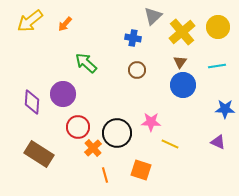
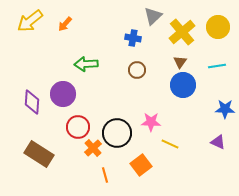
green arrow: moved 1 px down; rotated 45 degrees counterclockwise
orange square: moved 5 px up; rotated 35 degrees clockwise
